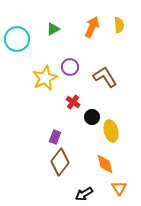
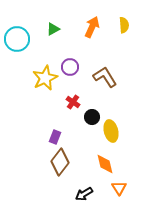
yellow semicircle: moved 5 px right
